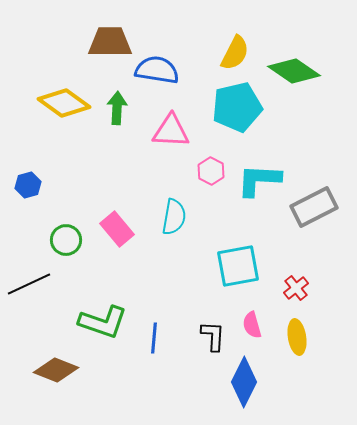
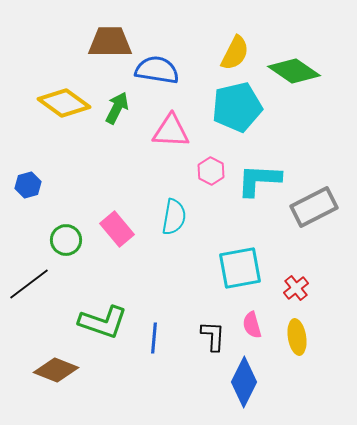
green arrow: rotated 24 degrees clockwise
cyan square: moved 2 px right, 2 px down
black line: rotated 12 degrees counterclockwise
